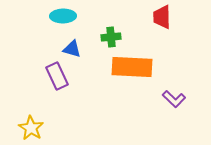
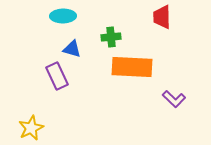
yellow star: rotated 15 degrees clockwise
